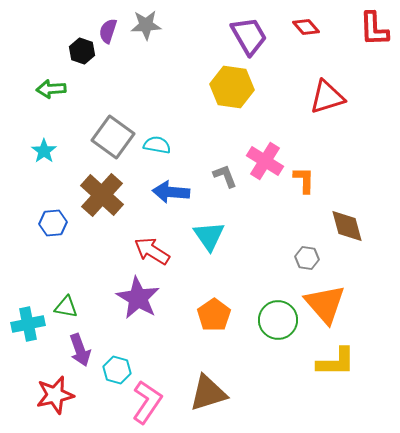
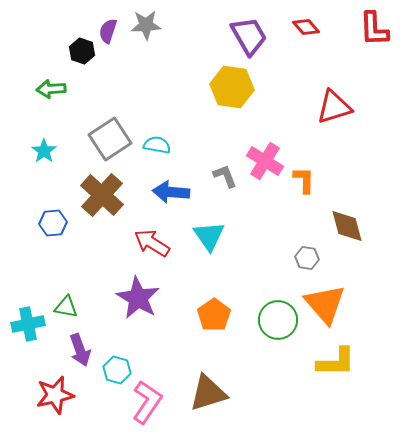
red triangle: moved 7 px right, 10 px down
gray square: moved 3 px left, 2 px down; rotated 21 degrees clockwise
red arrow: moved 8 px up
